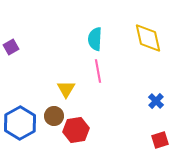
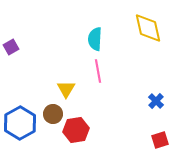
yellow diamond: moved 10 px up
brown circle: moved 1 px left, 2 px up
